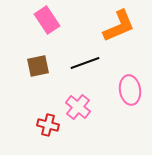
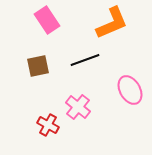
orange L-shape: moved 7 px left, 3 px up
black line: moved 3 px up
pink ellipse: rotated 20 degrees counterclockwise
red cross: rotated 15 degrees clockwise
